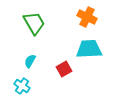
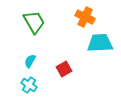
orange cross: moved 2 px left
green trapezoid: moved 1 px up
cyan trapezoid: moved 11 px right, 6 px up
cyan cross: moved 7 px right, 1 px up
